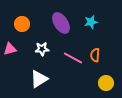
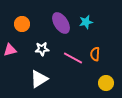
cyan star: moved 5 px left
pink triangle: moved 1 px down
orange semicircle: moved 1 px up
